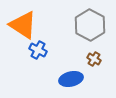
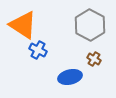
blue ellipse: moved 1 px left, 2 px up
